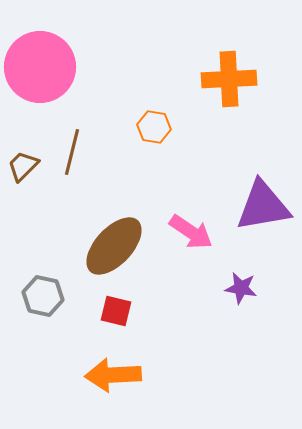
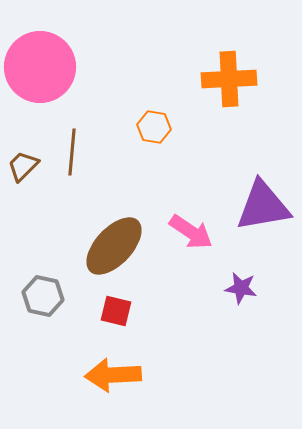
brown line: rotated 9 degrees counterclockwise
